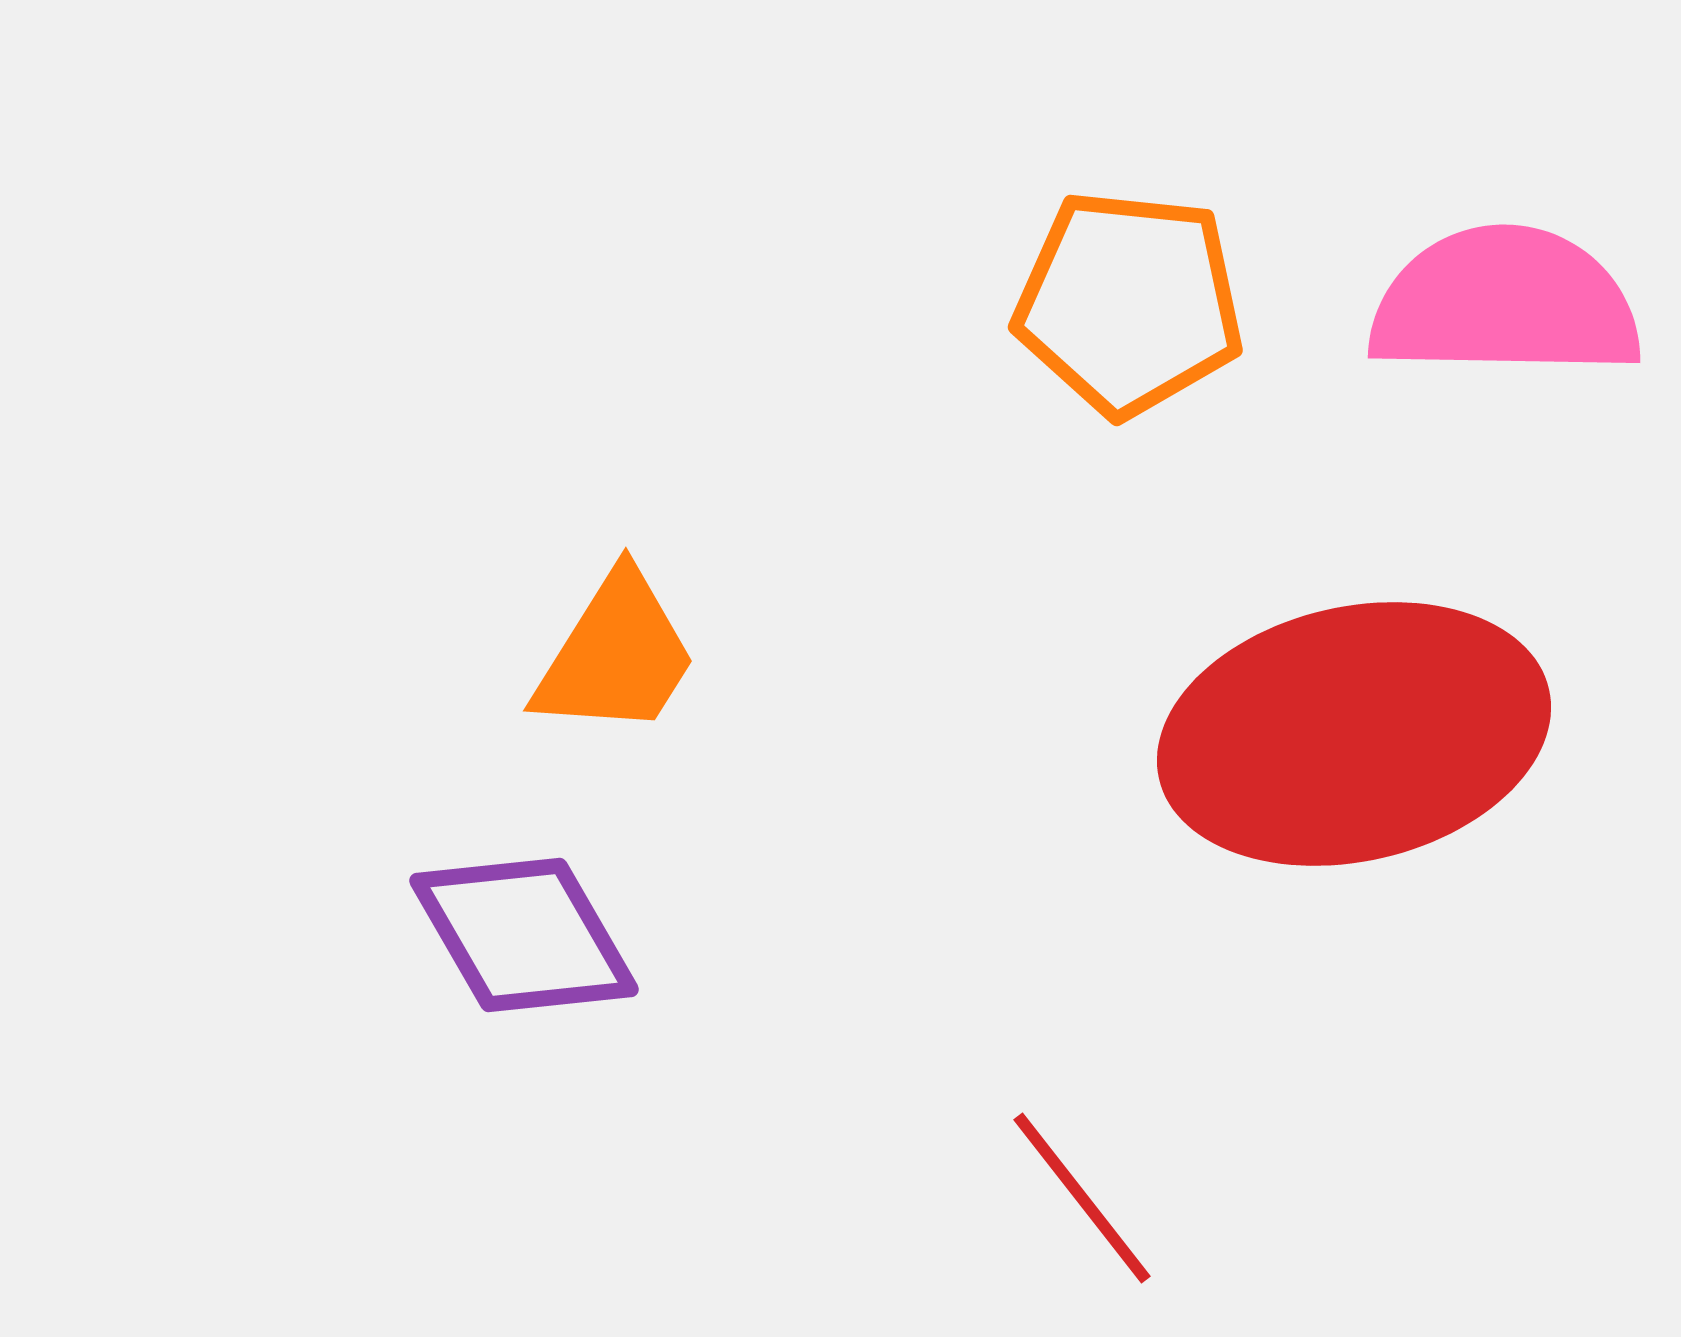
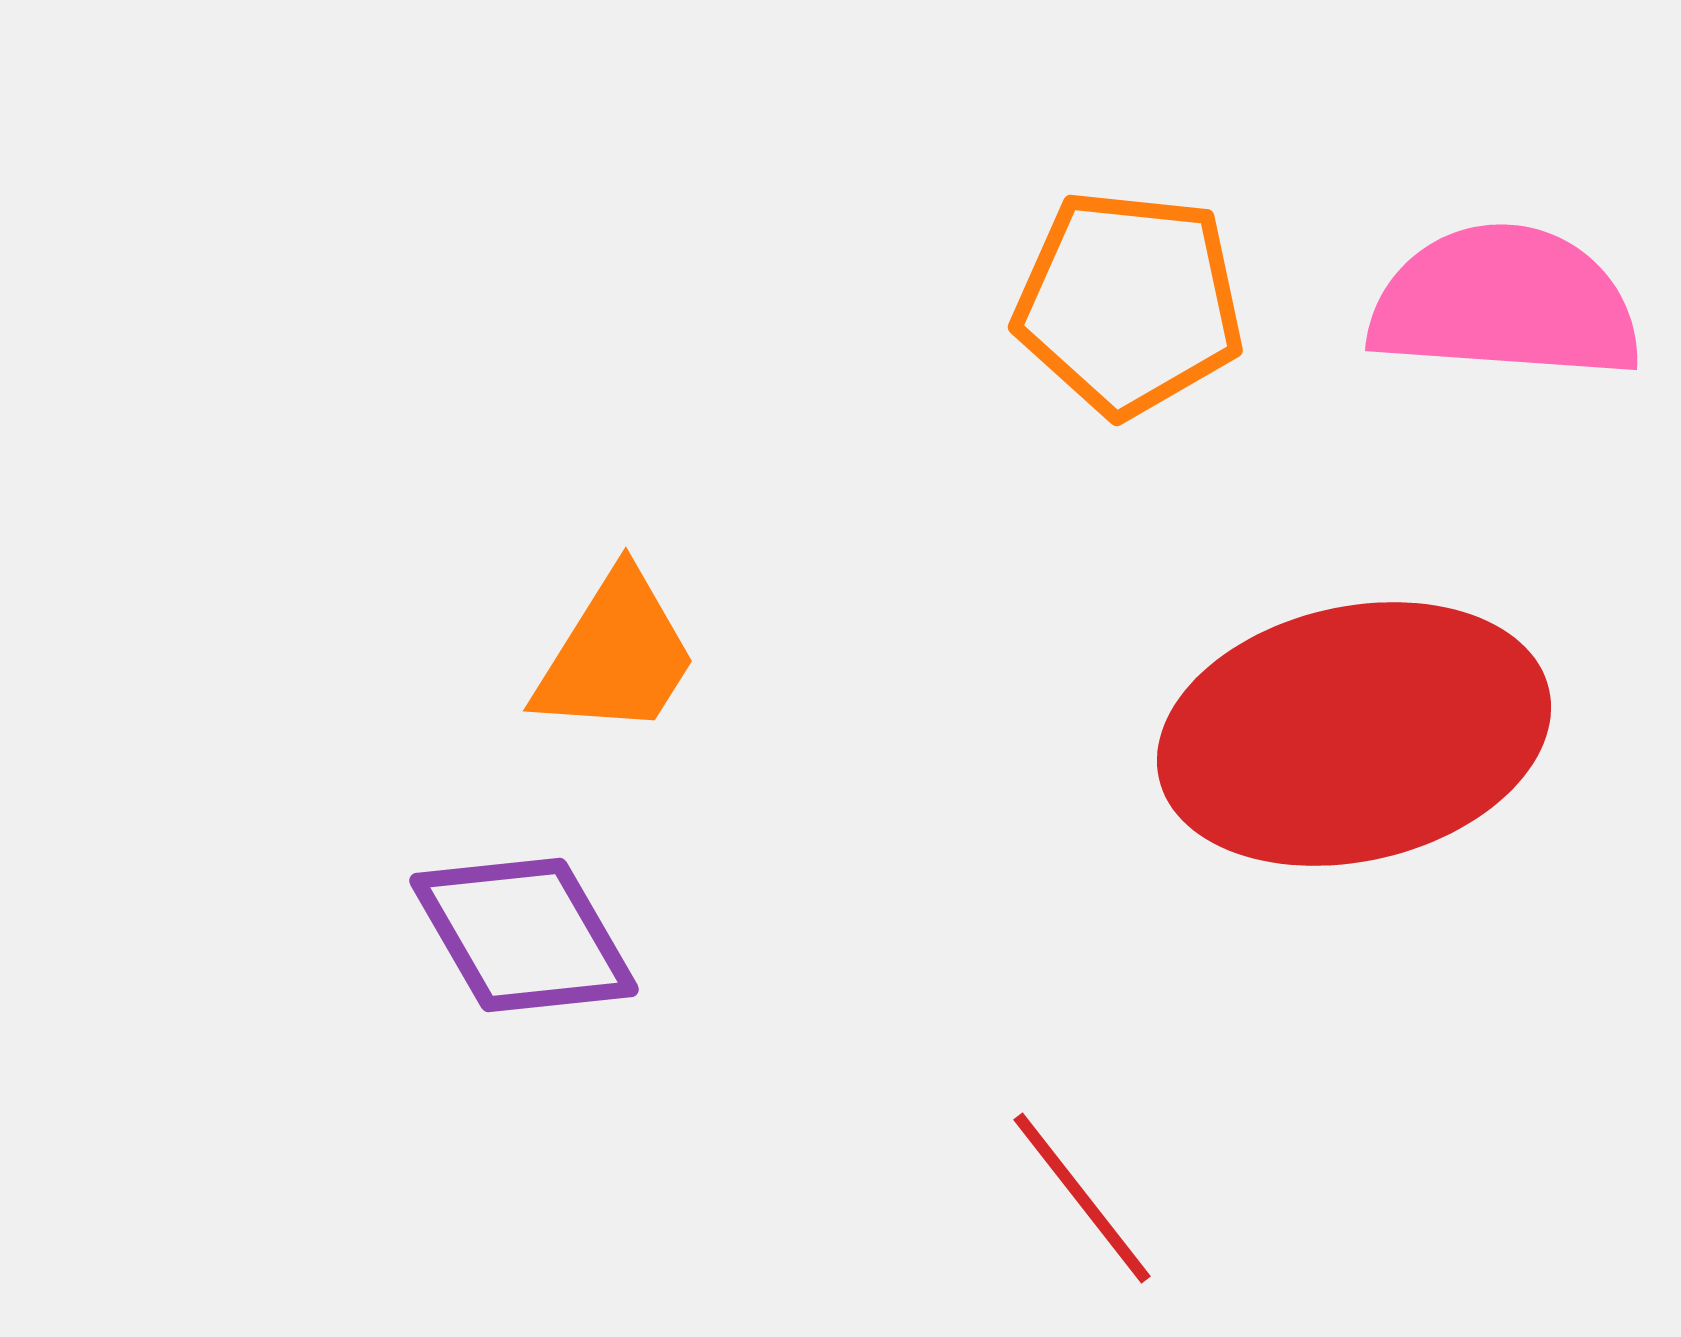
pink semicircle: rotated 3 degrees clockwise
